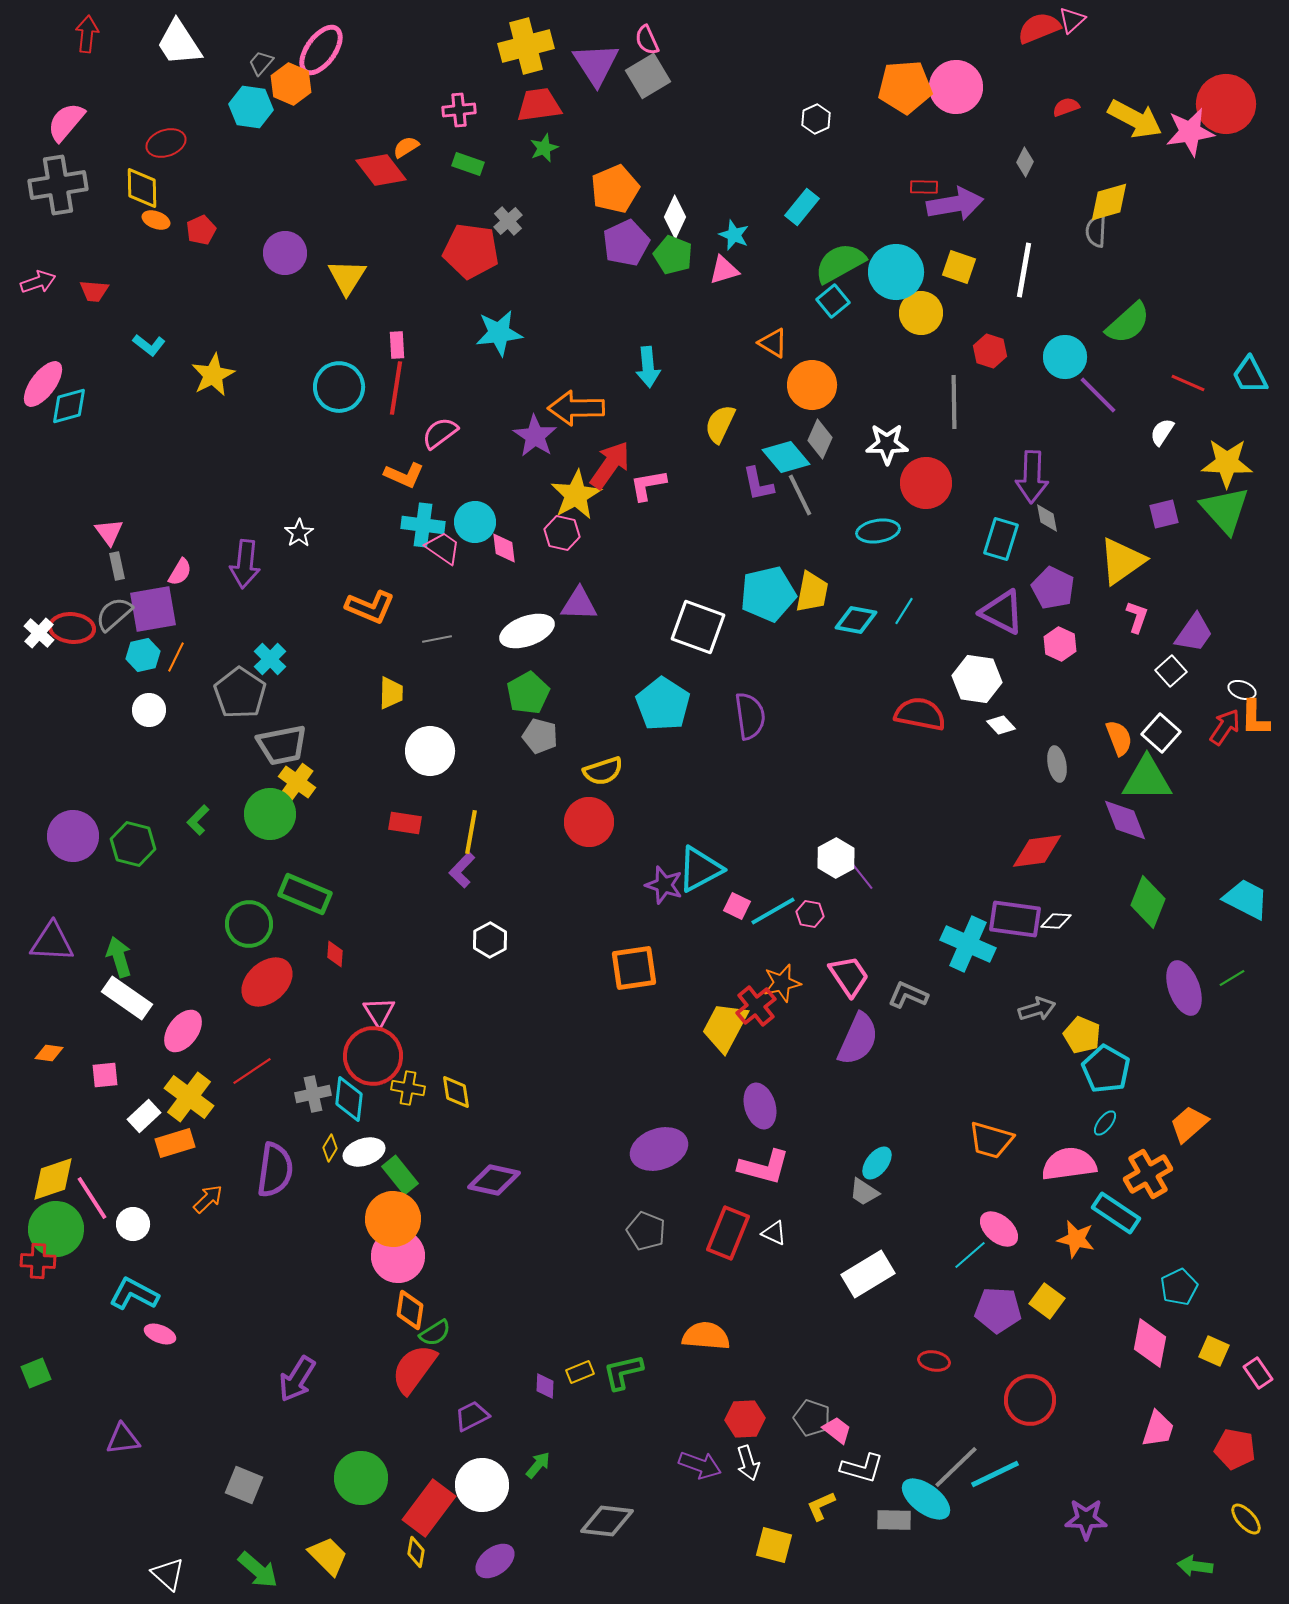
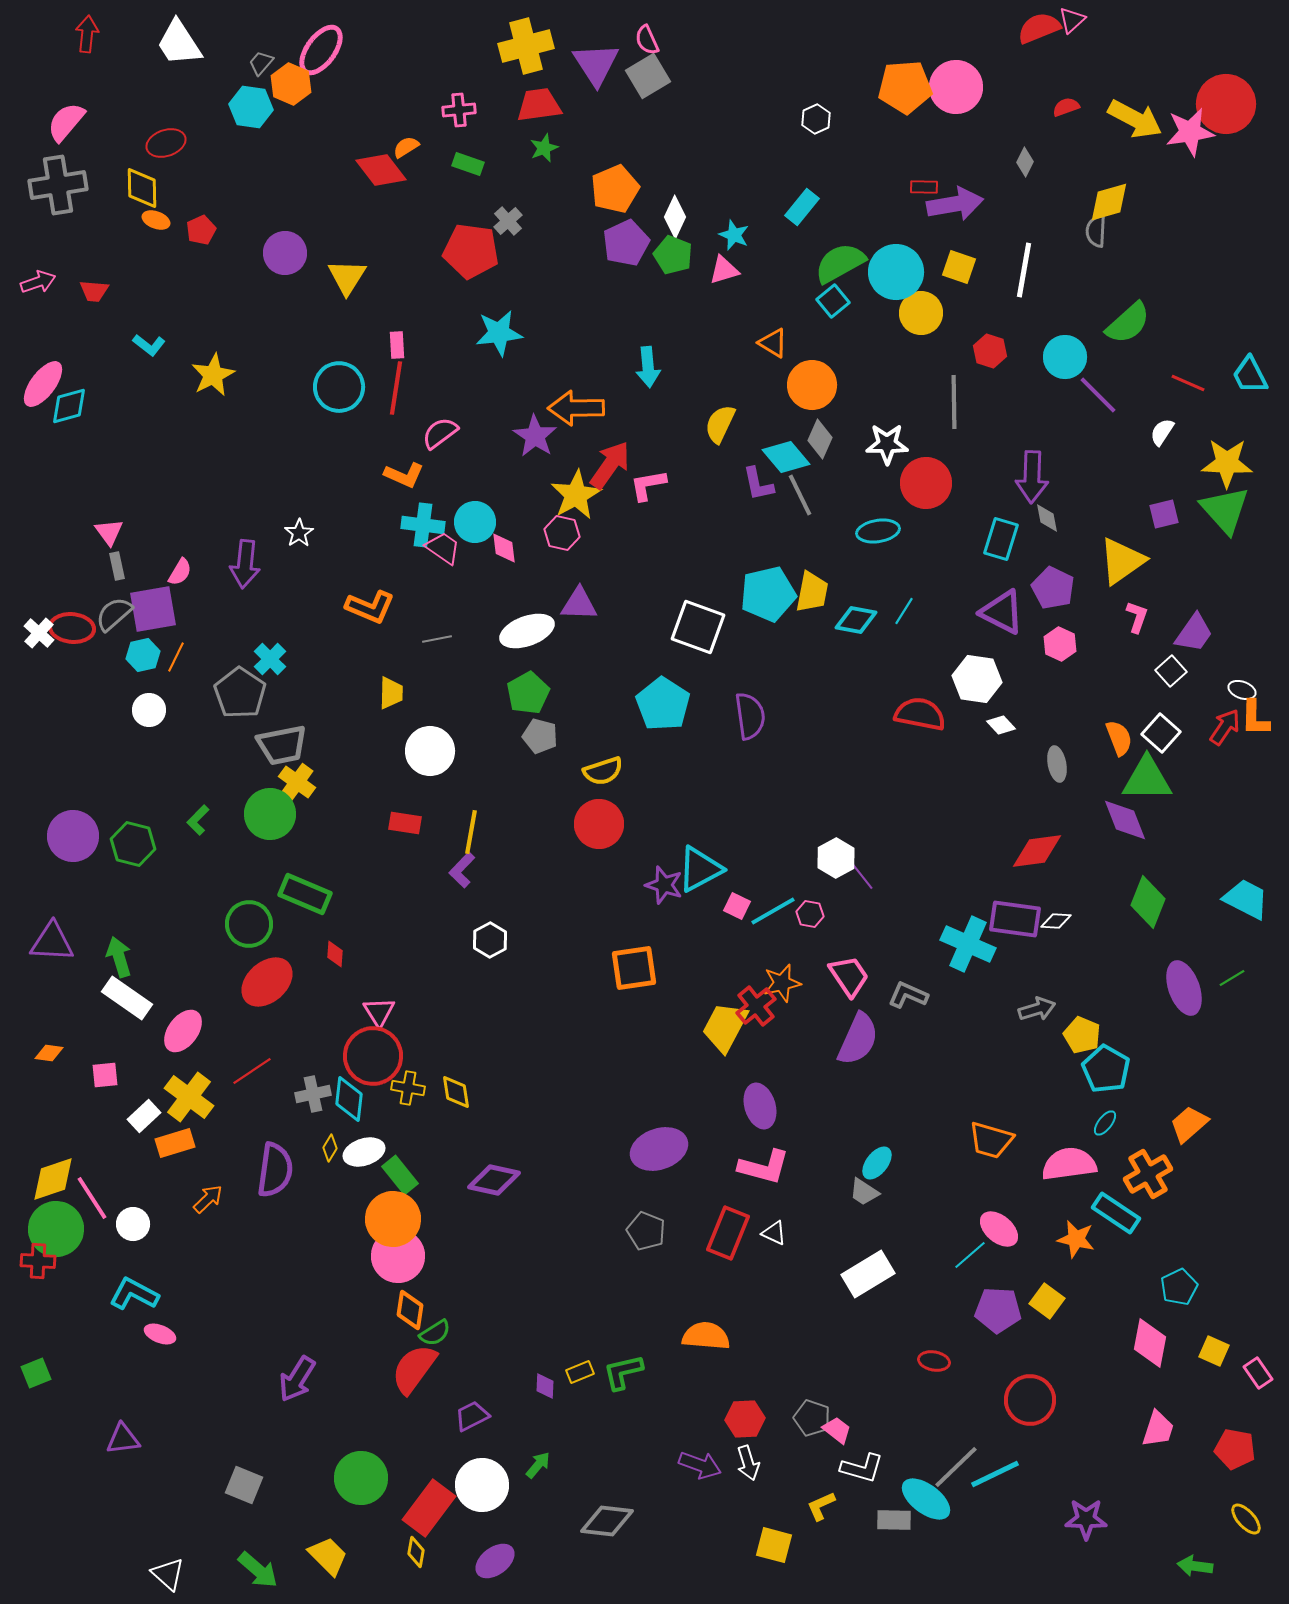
red circle at (589, 822): moved 10 px right, 2 px down
